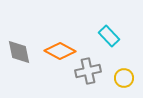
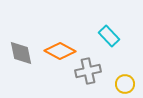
gray diamond: moved 2 px right, 1 px down
yellow circle: moved 1 px right, 6 px down
